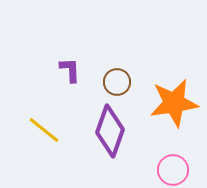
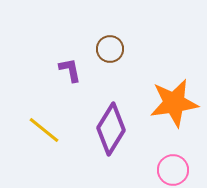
purple L-shape: rotated 8 degrees counterclockwise
brown circle: moved 7 px left, 33 px up
purple diamond: moved 1 px right, 2 px up; rotated 12 degrees clockwise
